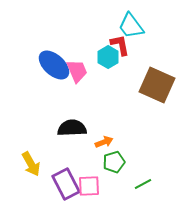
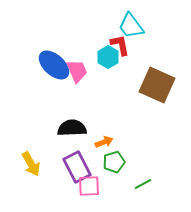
purple rectangle: moved 11 px right, 17 px up
